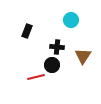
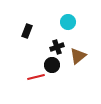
cyan circle: moved 3 px left, 2 px down
black cross: rotated 24 degrees counterclockwise
brown triangle: moved 5 px left; rotated 18 degrees clockwise
